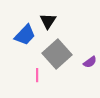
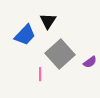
gray square: moved 3 px right
pink line: moved 3 px right, 1 px up
